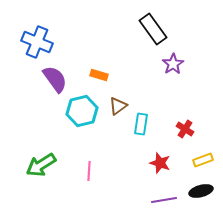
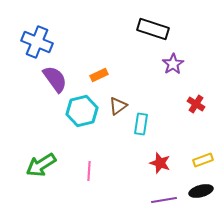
black rectangle: rotated 36 degrees counterclockwise
orange rectangle: rotated 42 degrees counterclockwise
red cross: moved 11 px right, 25 px up
